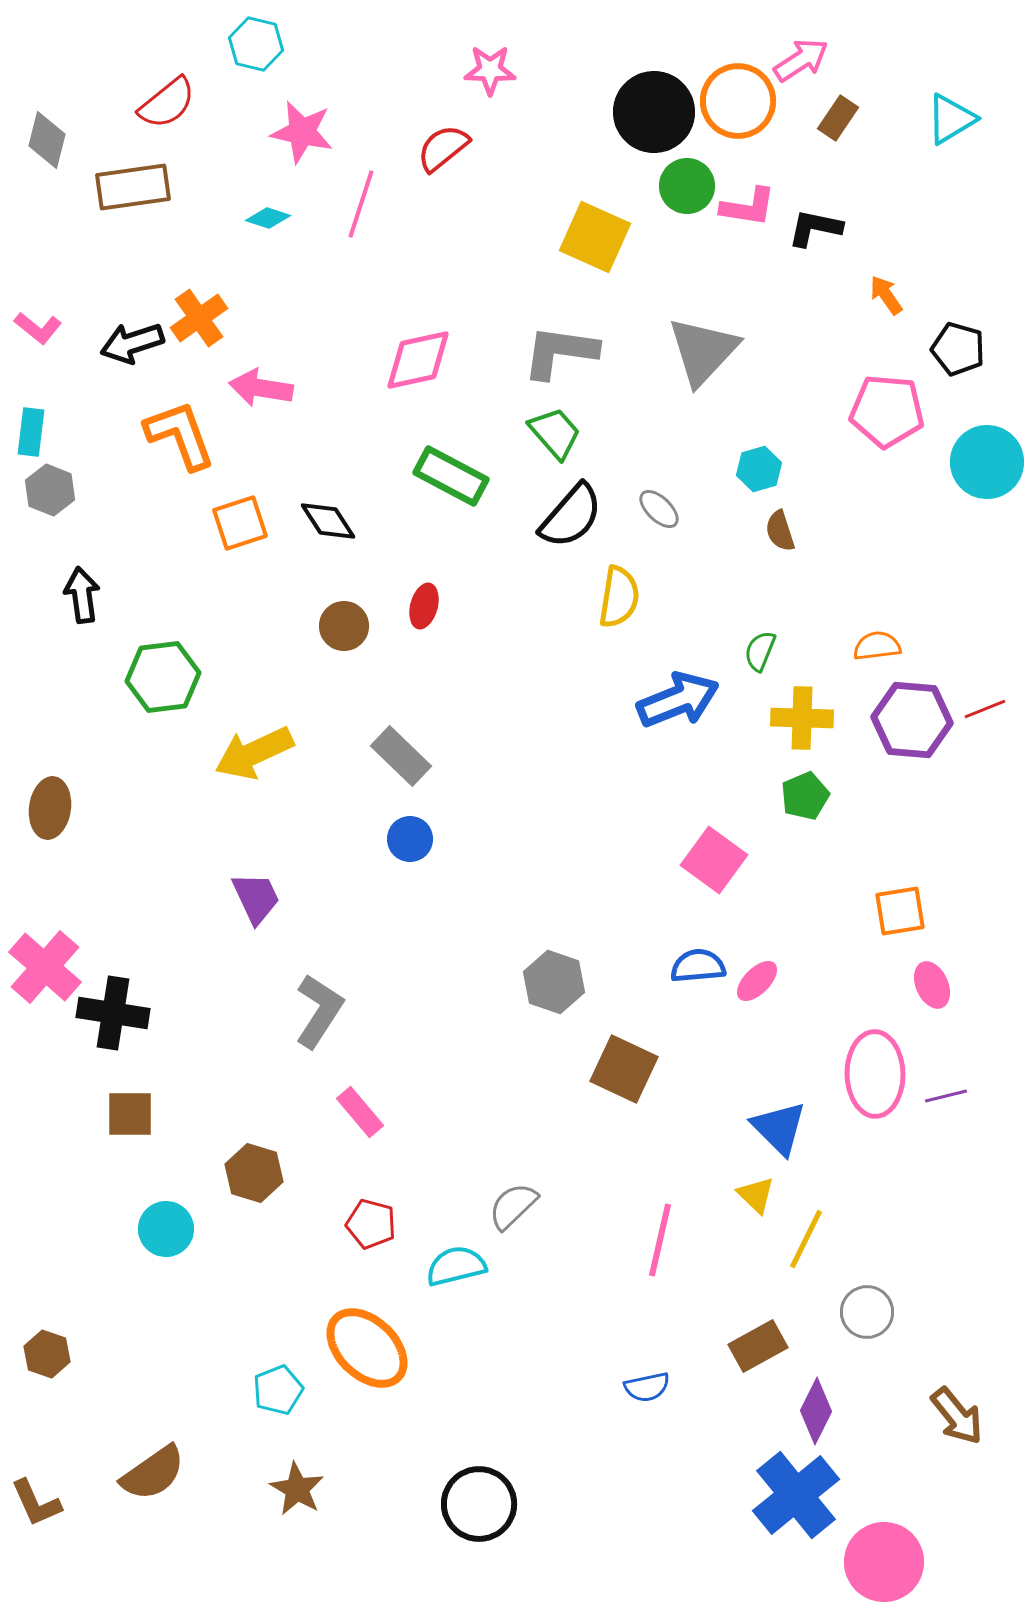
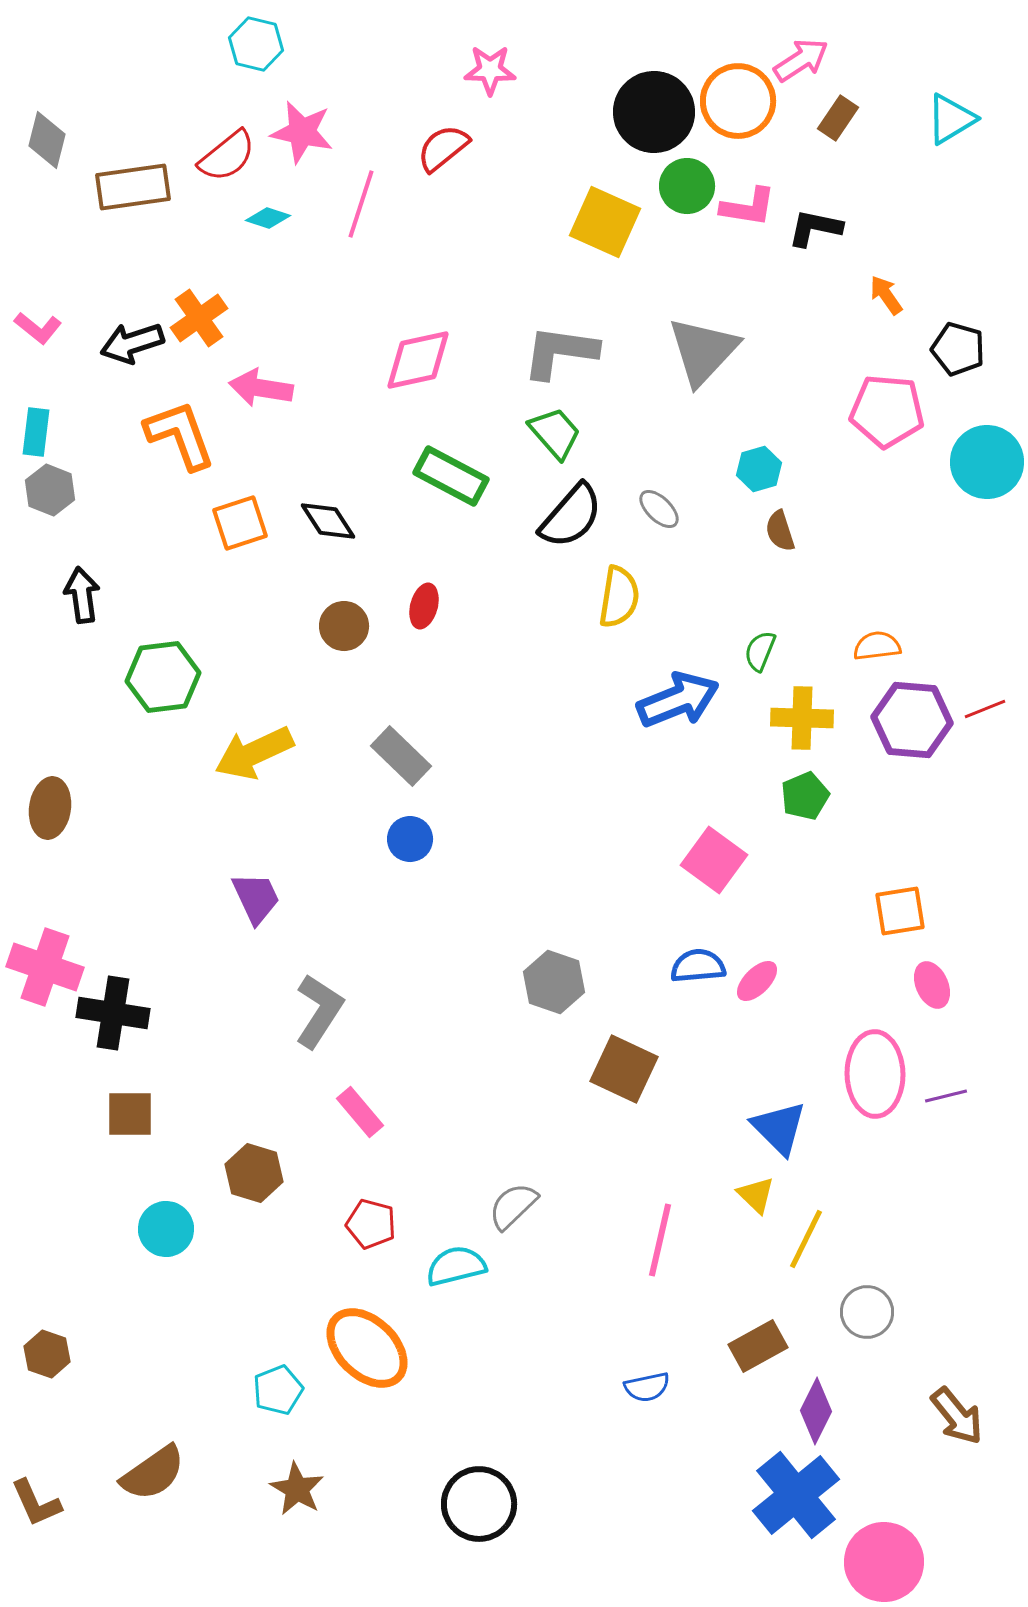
red semicircle at (167, 103): moved 60 px right, 53 px down
yellow square at (595, 237): moved 10 px right, 15 px up
cyan rectangle at (31, 432): moved 5 px right
pink cross at (45, 967): rotated 22 degrees counterclockwise
